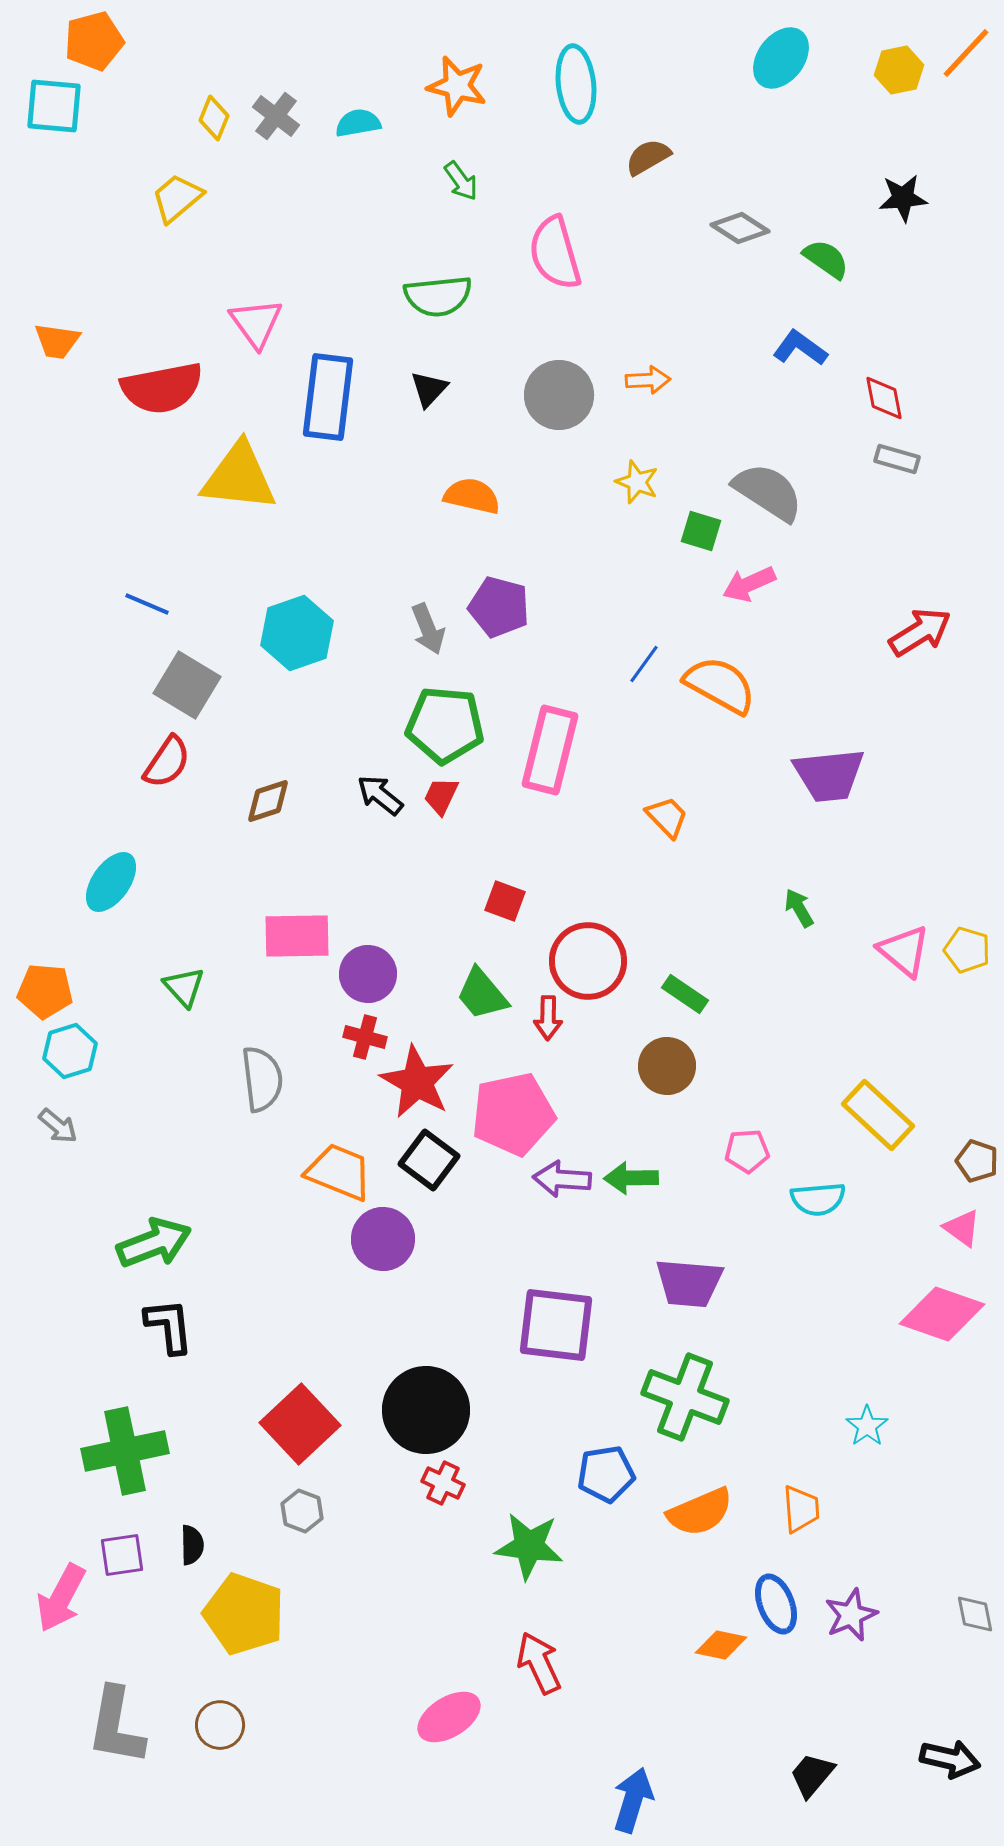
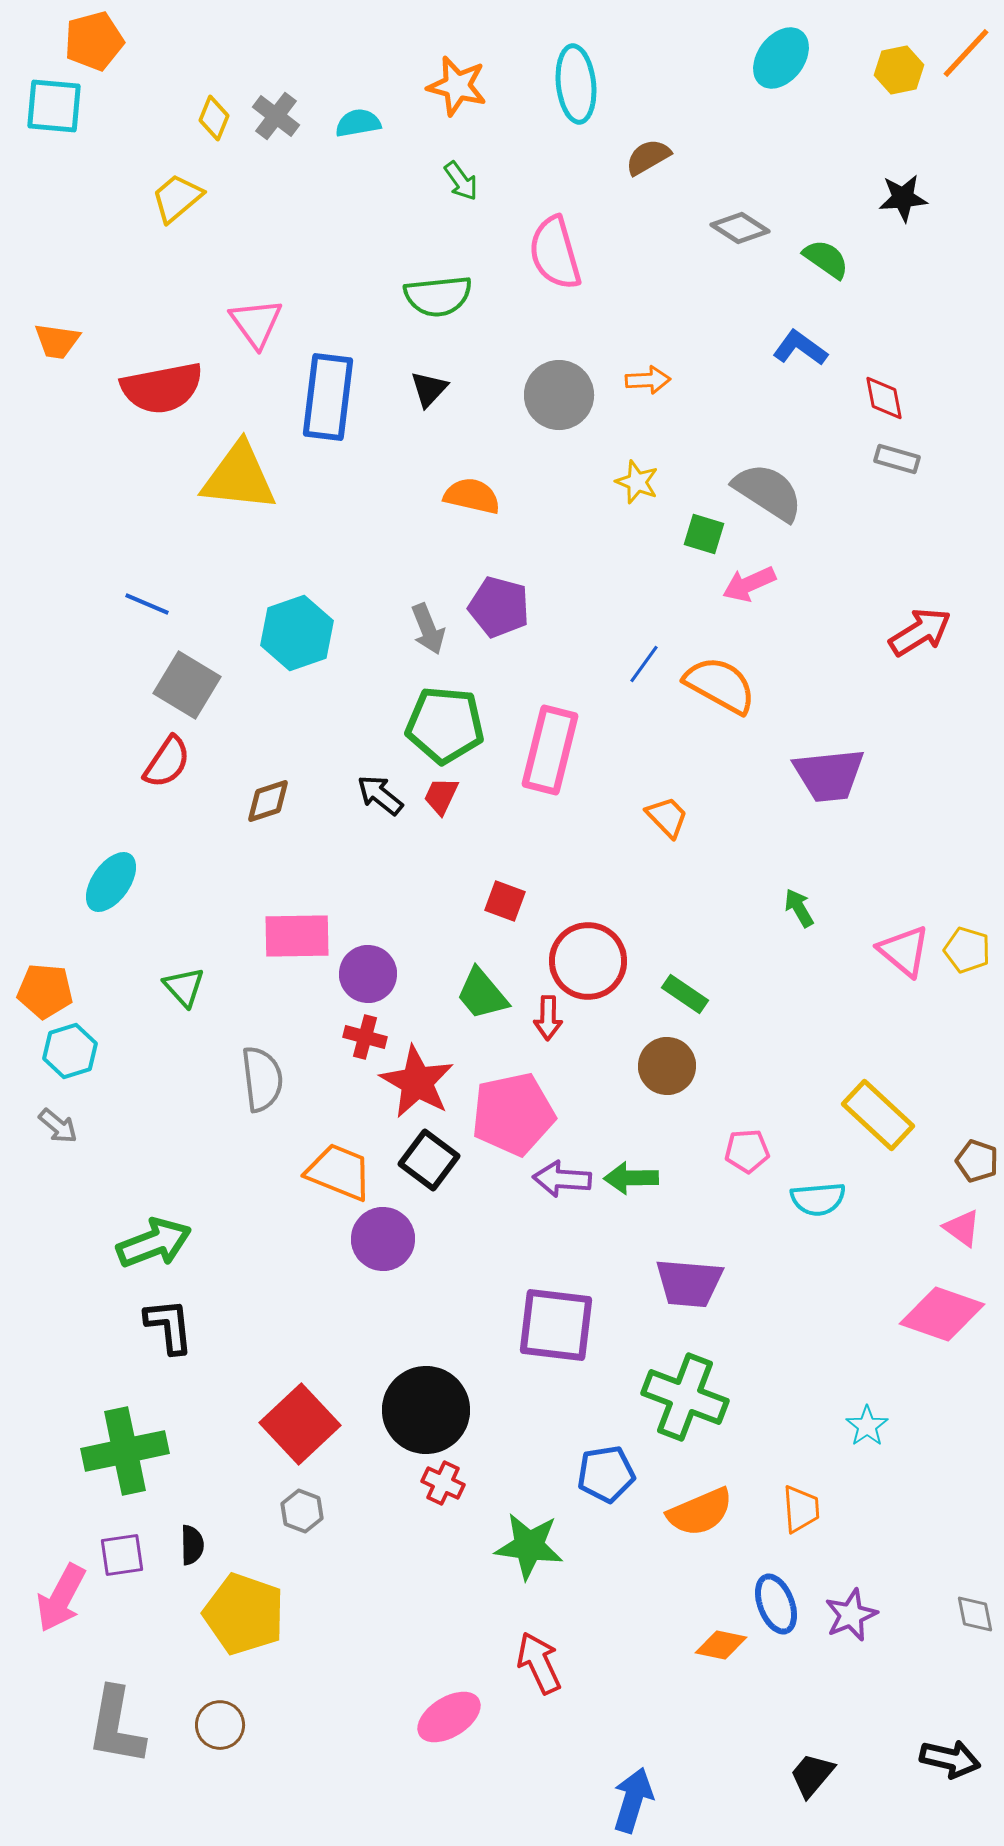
green square at (701, 531): moved 3 px right, 3 px down
